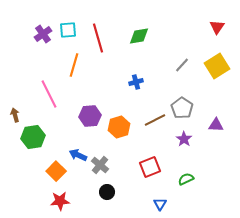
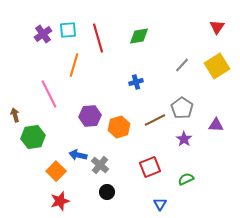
blue arrow: rotated 12 degrees counterclockwise
red star: rotated 12 degrees counterclockwise
